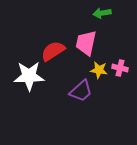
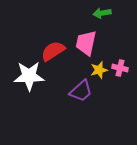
yellow star: rotated 24 degrees counterclockwise
